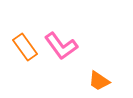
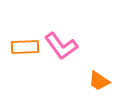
orange rectangle: rotated 56 degrees counterclockwise
